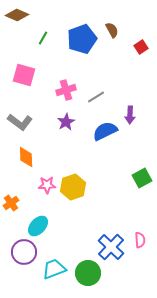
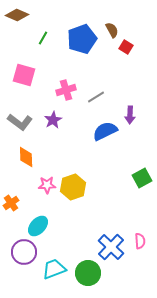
red square: moved 15 px left; rotated 24 degrees counterclockwise
purple star: moved 13 px left, 2 px up
pink semicircle: moved 1 px down
